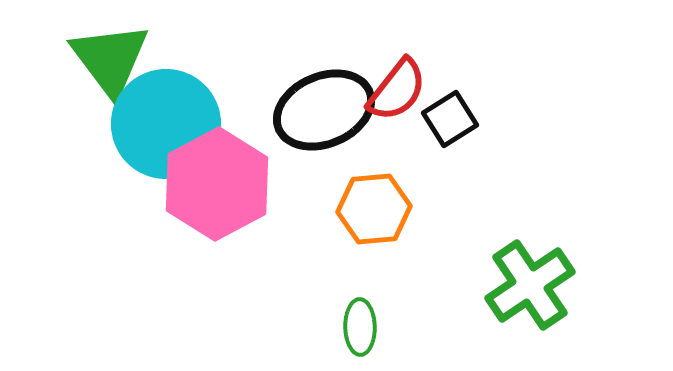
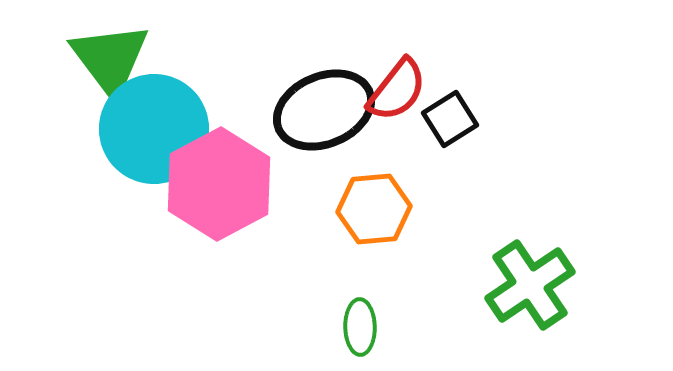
cyan circle: moved 12 px left, 5 px down
pink hexagon: moved 2 px right
